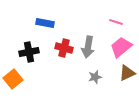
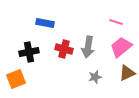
red cross: moved 1 px down
orange square: moved 3 px right; rotated 18 degrees clockwise
